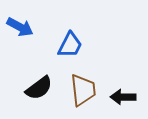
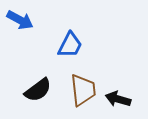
blue arrow: moved 7 px up
black semicircle: moved 1 px left, 2 px down
black arrow: moved 5 px left, 2 px down; rotated 15 degrees clockwise
